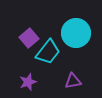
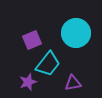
purple square: moved 3 px right, 2 px down; rotated 18 degrees clockwise
cyan trapezoid: moved 12 px down
purple triangle: moved 2 px down
